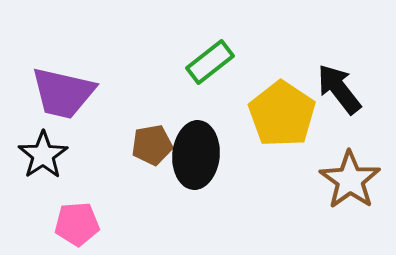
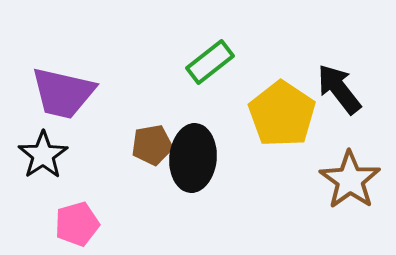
black ellipse: moved 3 px left, 3 px down
pink pentagon: rotated 12 degrees counterclockwise
